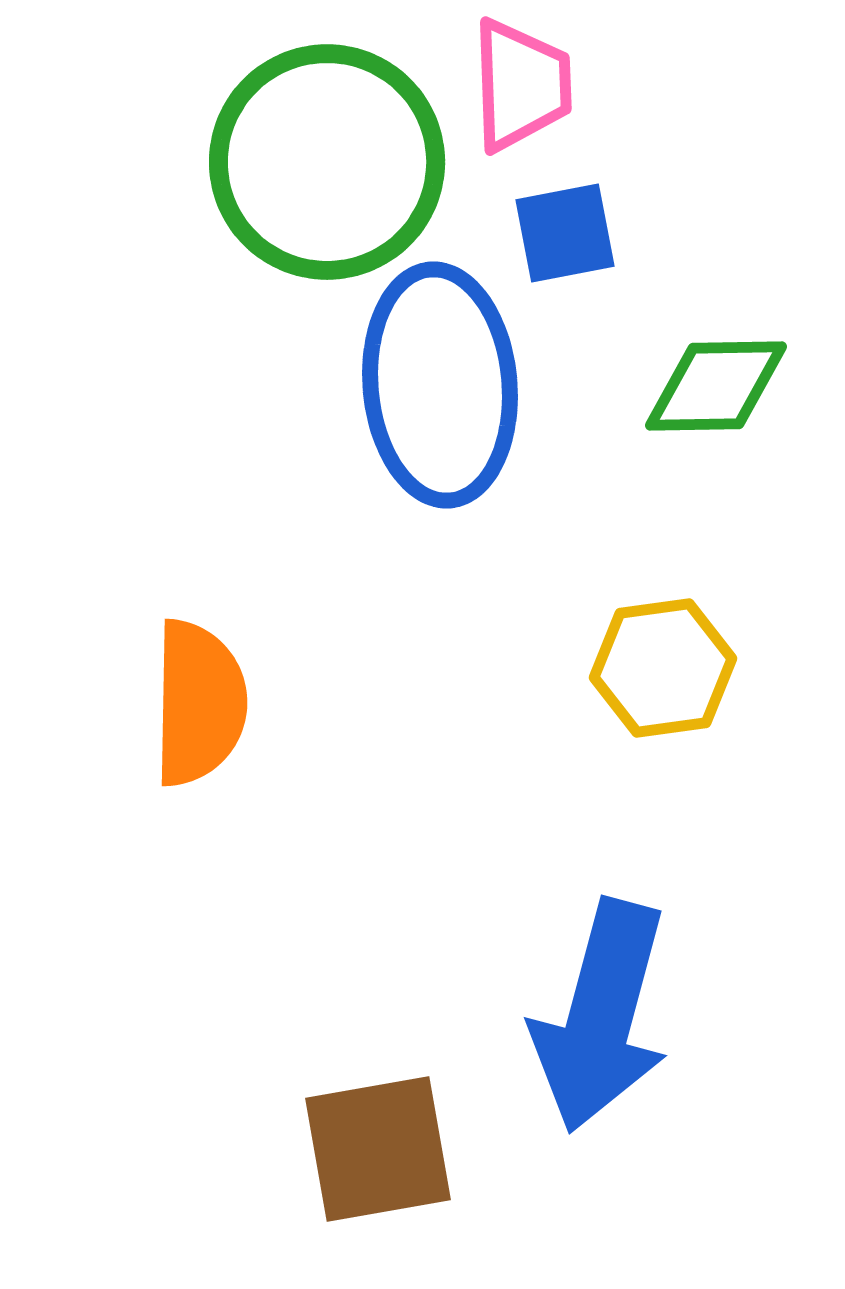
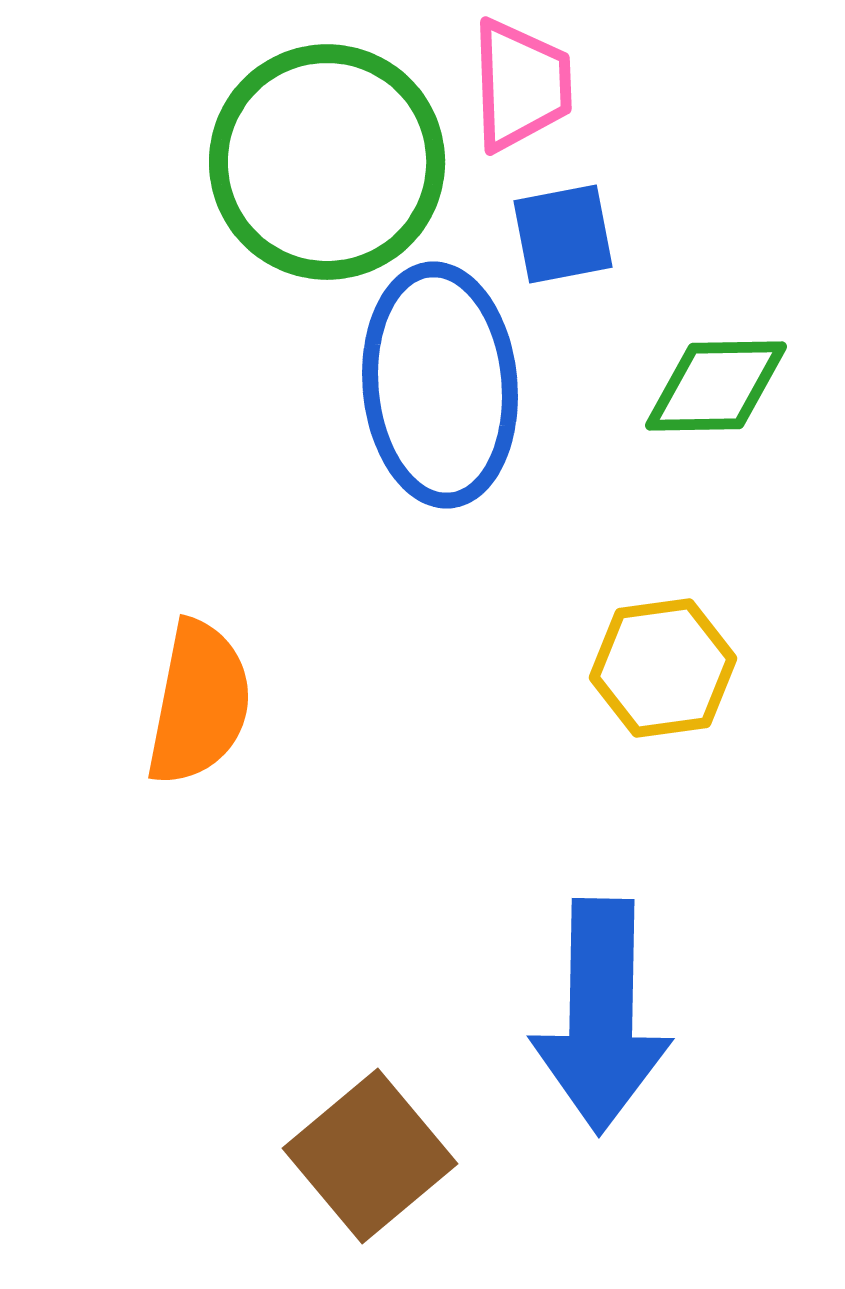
blue square: moved 2 px left, 1 px down
orange semicircle: rotated 10 degrees clockwise
blue arrow: rotated 14 degrees counterclockwise
brown square: moved 8 px left, 7 px down; rotated 30 degrees counterclockwise
